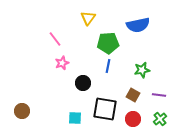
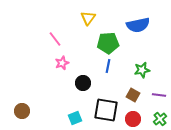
black square: moved 1 px right, 1 px down
cyan square: rotated 24 degrees counterclockwise
